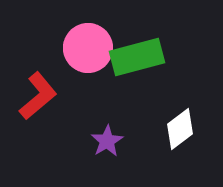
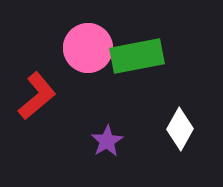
green rectangle: moved 1 px up; rotated 4 degrees clockwise
red L-shape: moved 1 px left
white diamond: rotated 24 degrees counterclockwise
